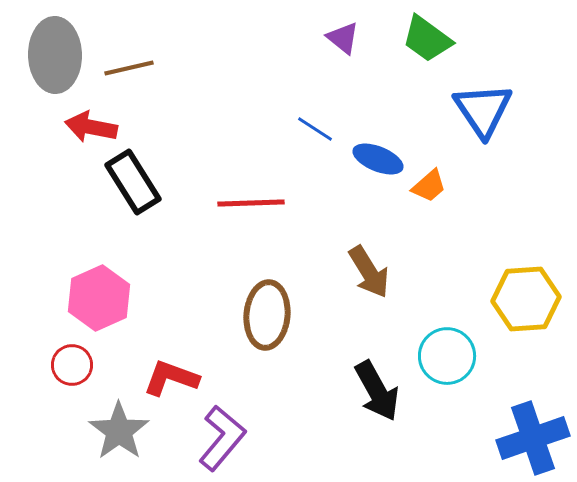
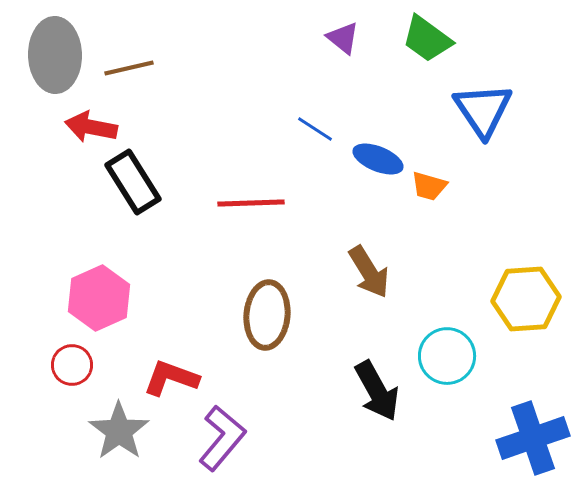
orange trapezoid: rotated 57 degrees clockwise
